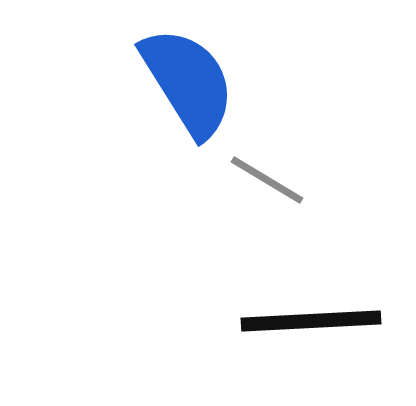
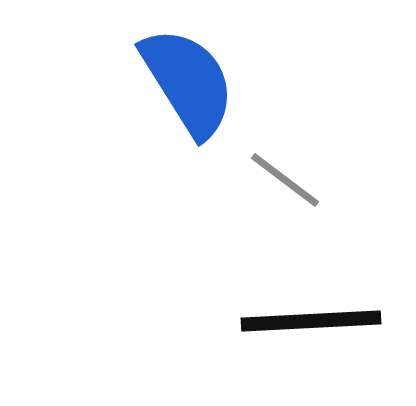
gray line: moved 18 px right; rotated 6 degrees clockwise
